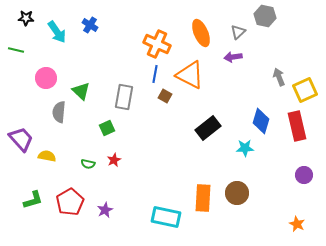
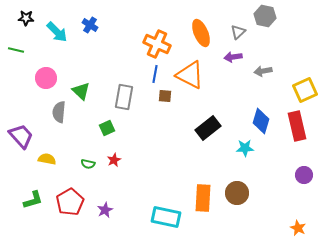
cyan arrow: rotated 10 degrees counterclockwise
gray arrow: moved 16 px left, 6 px up; rotated 78 degrees counterclockwise
brown square: rotated 24 degrees counterclockwise
purple trapezoid: moved 3 px up
yellow semicircle: moved 3 px down
orange star: moved 1 px right, 4 px down
